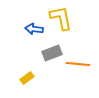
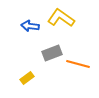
yellow L-shape: rotated 44 degrees counterclockwise
blue arrow: moved 4 px left, 3 px up
orange line: rotated 10 degrees clockwise
